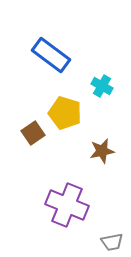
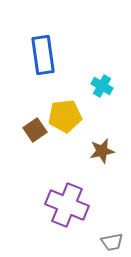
blue rectangle: moved 8 px left; rotated 45 degrees clockwise
yellow pentagon: moved 3 px down; rotated 24 degrees counterclockwise
brown square: moved 2 px right, 3 px up
